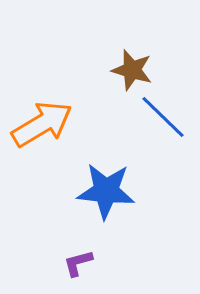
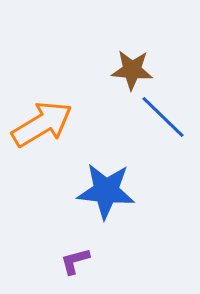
brown star: rotated 12 degrees counterclockwise
purple L-shape: moved 3 px left, 2 px up
